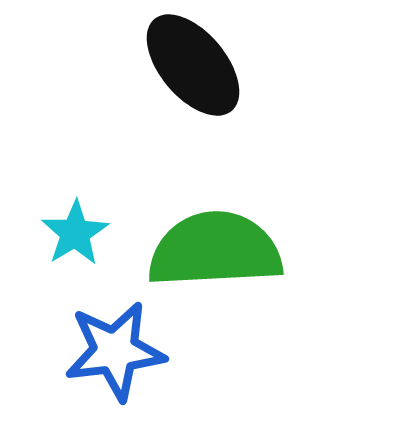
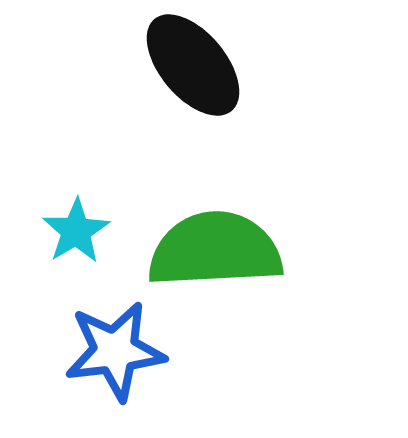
cyan star: moved 1 px right, 2 px up
